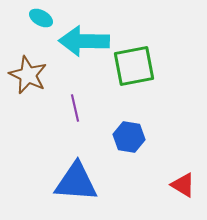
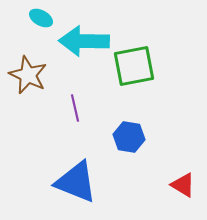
blue triangle: rotated 18 degrees clockwise
